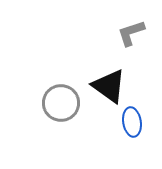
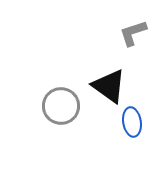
gray L-shape: moved 2 px right
gray circle: moved 3 px down
